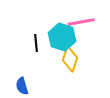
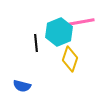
cyan hexagon: moved 3 px left, 5 px up; rotated 20 degrees clockwise
blue semicircle: rotated 60 degrees counterclockwise
